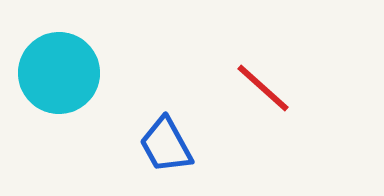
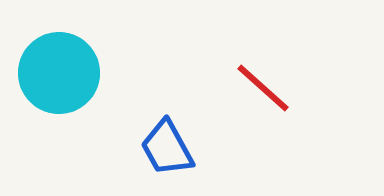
blue trapezoid: moved 1 px right, 3 px down
